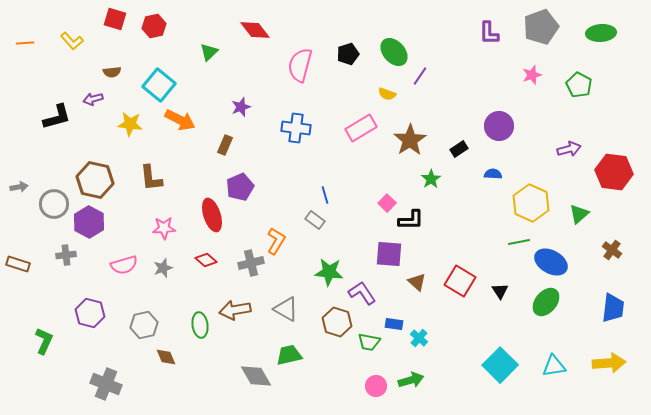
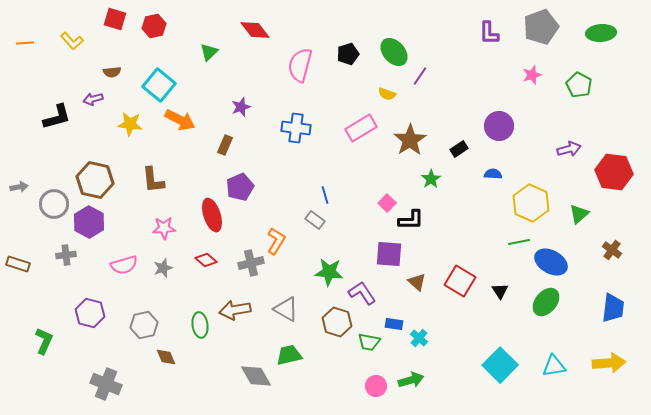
brown L-shape at (151, 178): moved 2 px right, 2 px down
